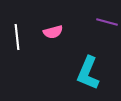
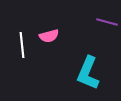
pink semicircle: moved 4 px left, 4 px down
white line: moved 5 px right, 8 px down
